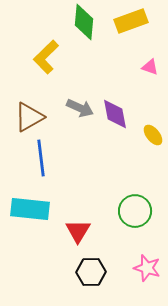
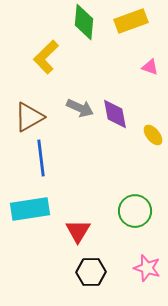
cyan rectangle: rotated 15 degrees counterclockwise
